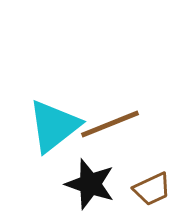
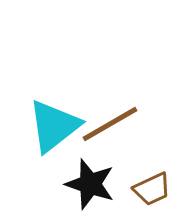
brown line: rotated 8 degrees counterclockwise
